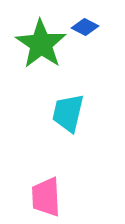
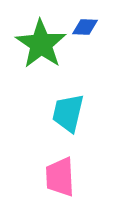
blue diamond: rotated 24 degrees counterclockwise
pink trapezoid: moved 14 px right, 20 px up
